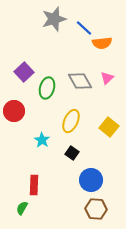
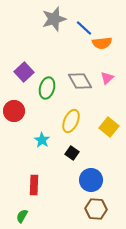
green semicircle: moved 8 px down
